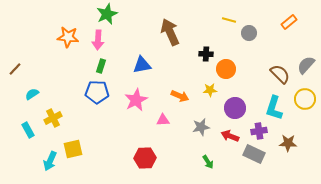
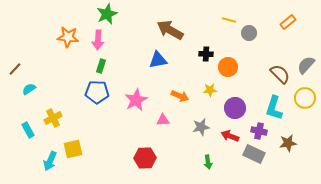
orange rectangle: moved 1 px left
brown arrow: moved 2 px up; rotated 36 degrees counterclockwise
blue triangle: moved 16 px right, 5 px up
orange circle: moved 2 px right, 2 px up
cyan semicircle: moved 3 px left, 5 px up
yellow circle: moved 1 px up
purple cross: rotated 21 degrees clockwise
brown star: rotated 12 degrees counterclockwise
green arrow: rotated 24 degrees clockwise
